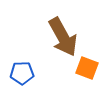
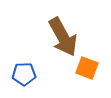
blue pentagon: moved 2 px right, 1 px down
